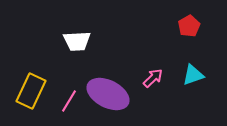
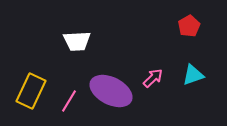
purple ellipse: moved 3 px right, 3 px up
